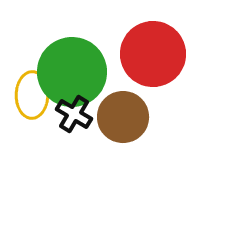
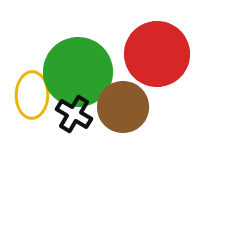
red circle: moved 4 px right
green circle: moved 6 px right
brown circle: moved 10 px up
